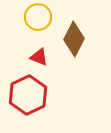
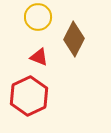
red hexagon: moved 1 px right, 1 px down
